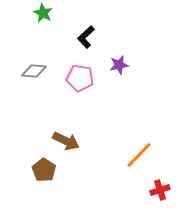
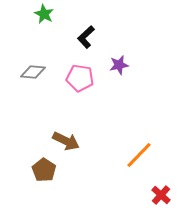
green star: moved 1 px right, 1 px down
gray diamond: moved 1 px left, 1 px down
red cross: moved 1 px right, 5 px down; rotated 30 degrees counterclockwise
